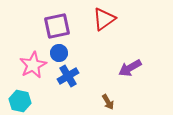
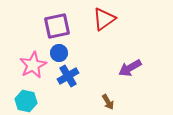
cyan hexagon: moved 6 px right
